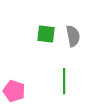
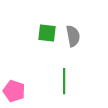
green square: moved 1 px right, 1 px up
